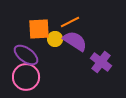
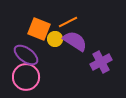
orange line: moved 2 px left
orange square: rotated 25 degrees clockwise
purple cross: rotated 25 degrees clockwise
